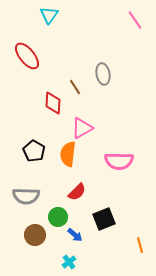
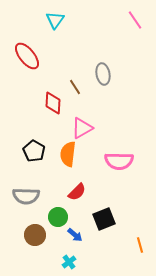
cyan triangle: moved 6 px right, 5 px down
